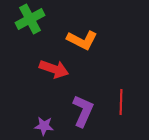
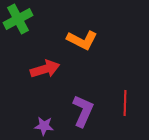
green cross: moved 12 px left
red arrow: moved 9 px left; rotated 36 degrees counterclockwise
red line: moved 4 px right, 1 px down
